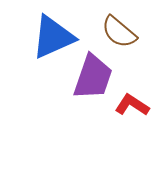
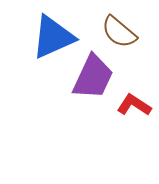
purple trapezoid: rotated 6 degrees clockwise
red L-shape: moved 2 px right
